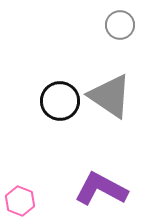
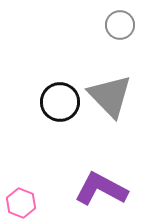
gray triangle: rotated 12 degrees clockwise
black circle: moved 1 px down
pink hexagon: moved 1 px right, 2 px down
